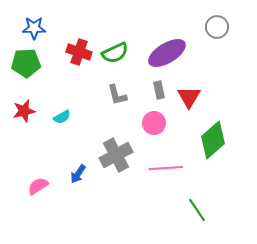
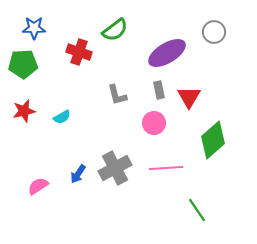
gray circle: moved 3 px left, 5 px down
green semicircle: moved 23 px up; rotated 12 degrees counterclockwise
green pentagon: moved 3 px left, 1 px down
gray cross: moved 1 px left, 13 px down
